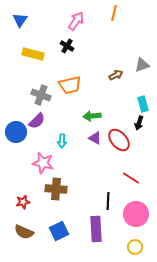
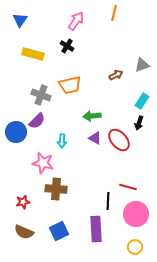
cyan rectangle: moved 1 px left, 3 px up; rotated 49 degrees clockwise
red line: moved 3 px left, 9 px down; rotated 18 degrees counterclockwise
